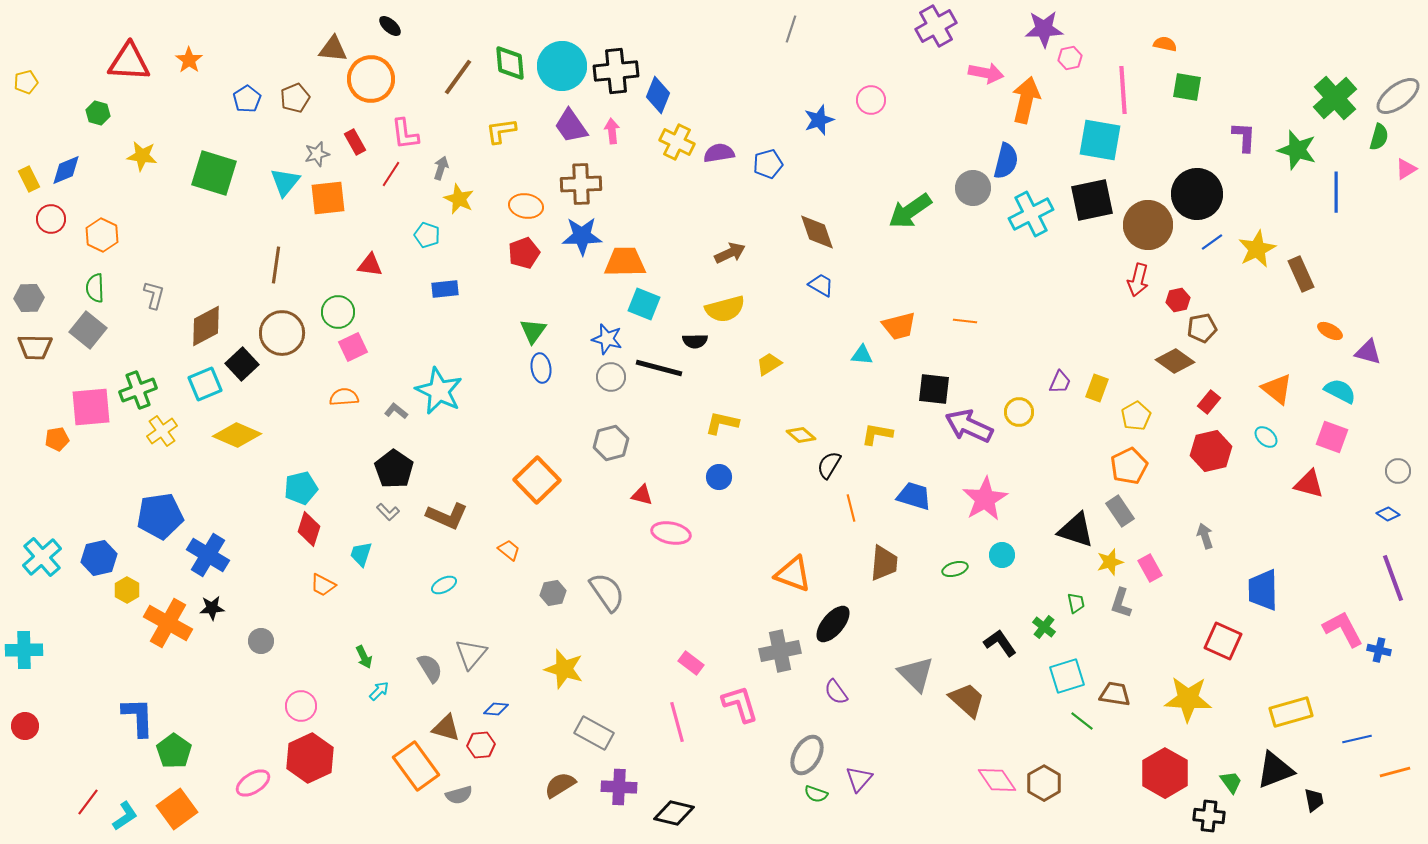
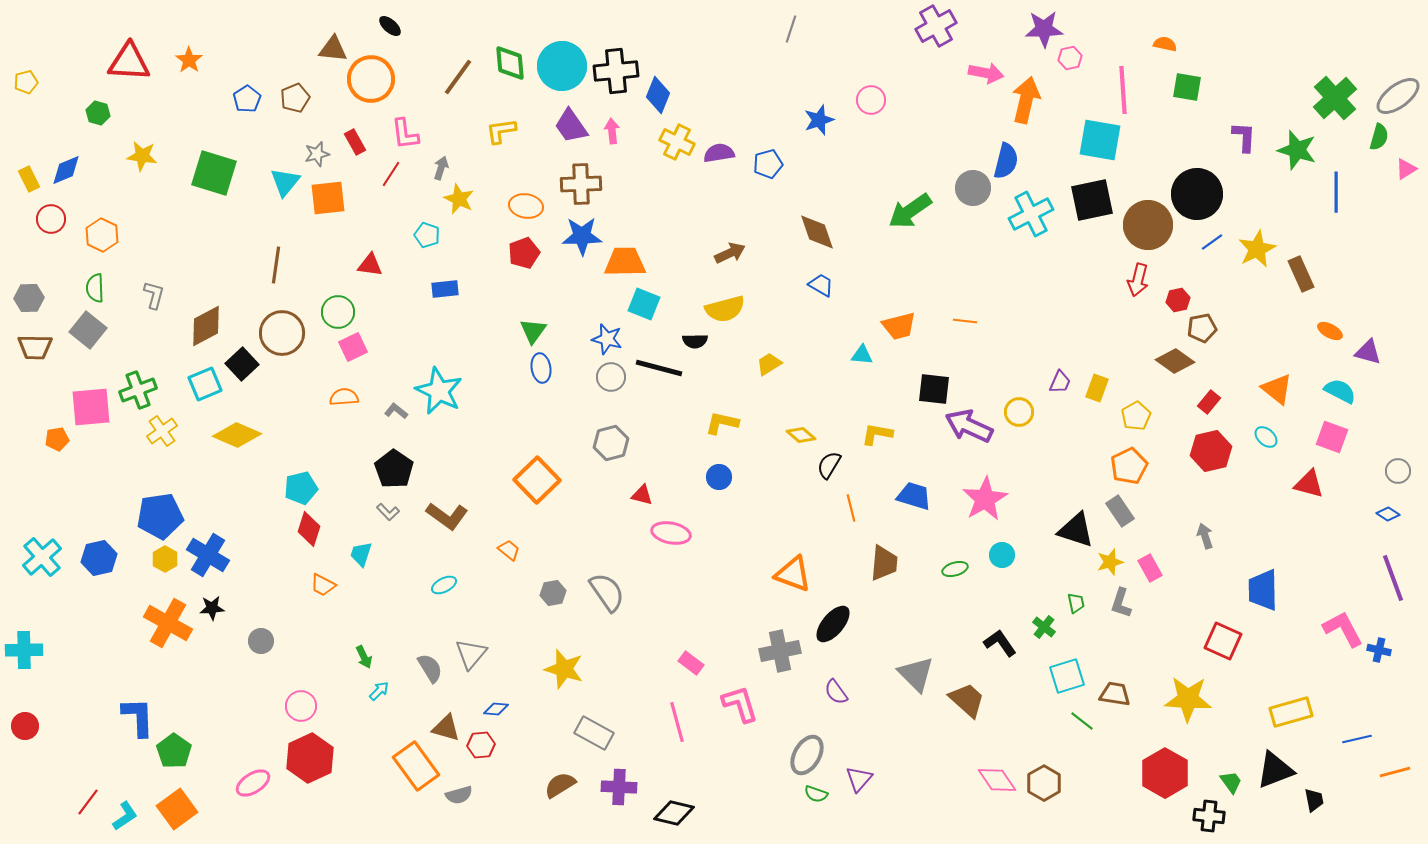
brown L-shape at (447, 516): rotated 12 degrees clockwise
yellow hexagon at (127, 590): moved 38 px right, 31 px up
